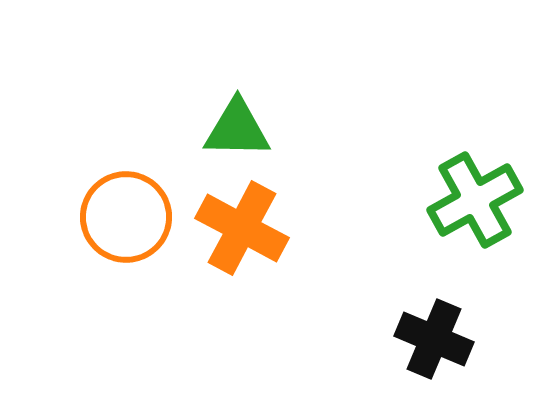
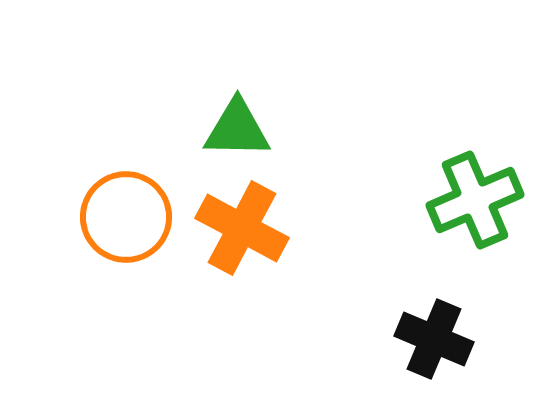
green cross: rotated 6 degrees clockwise
